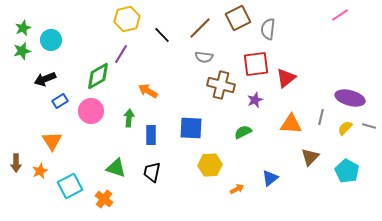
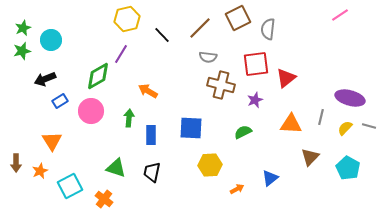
gray semicircle at (204, 57): moved 4 px right
cyan pentagon at (347, 171): moved 1 px right, 3 px up
